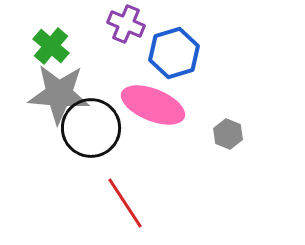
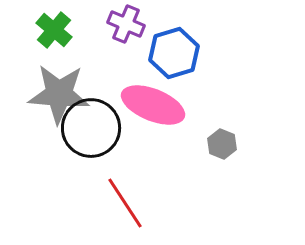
green cross: moved 3 px right, 16 px up
gray hexagon: moved 6 px left, 10 px down
